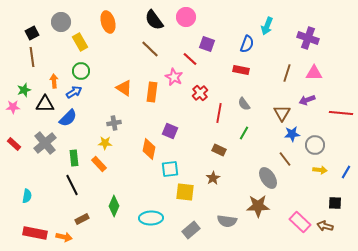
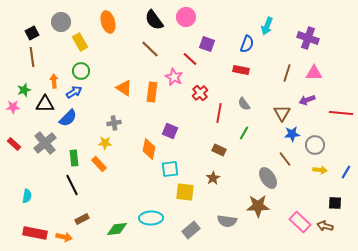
green diamond at (114, 206): moved 3 px right, 23 px down; rotated 60 degrees clockwise
